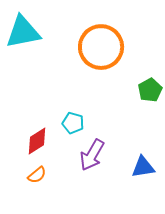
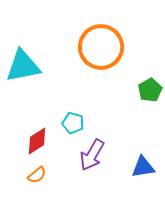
cyan triangle: moved 34 px down
